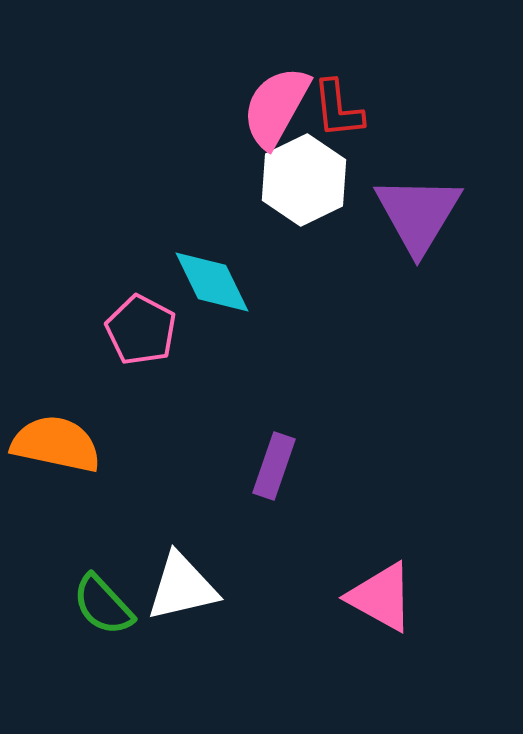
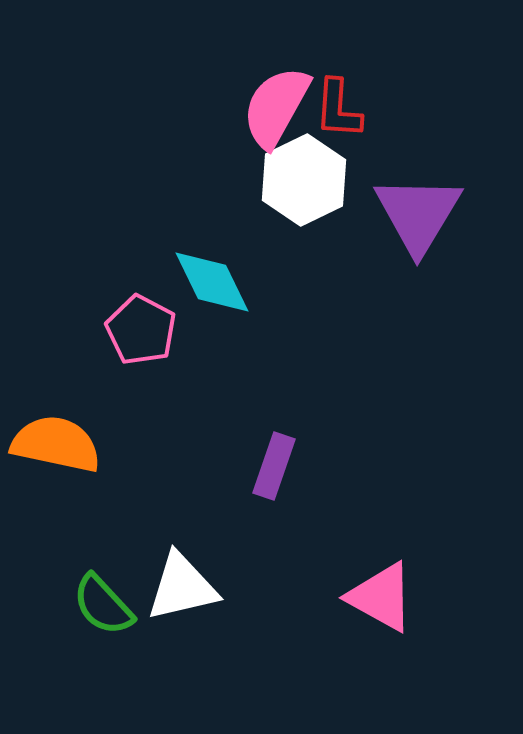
red L-shape: rotated 10 degrees clockwise
